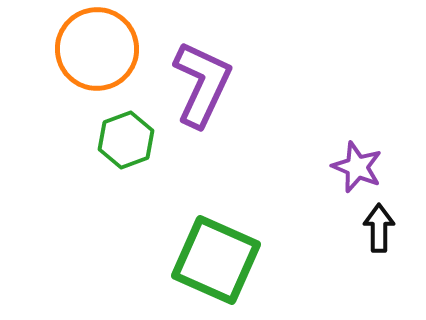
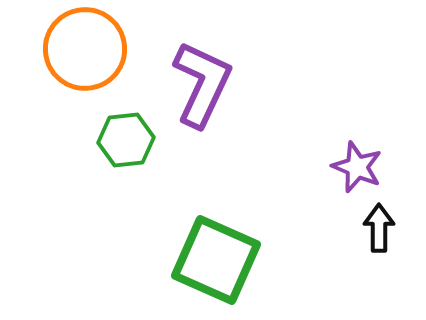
orange circle: moved 12 px left
green hexagon: rotated 14 degrees clockwise
